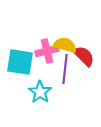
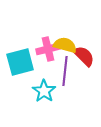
pink cross: moved 1 px right, 2 px up
cyan square: rotated 24 degrees counterclockwise
purple line: moved 2 px down
cyan star: moved 4 px right, 1 px up
